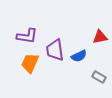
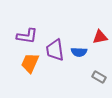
blue semicircle: moved 4 px up; rotated 28 degrees clockwise
